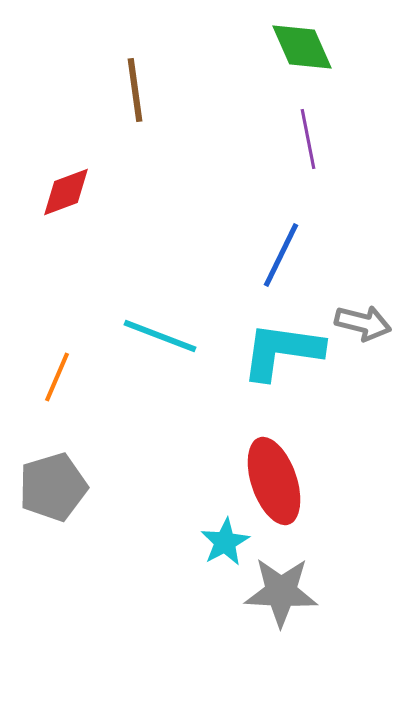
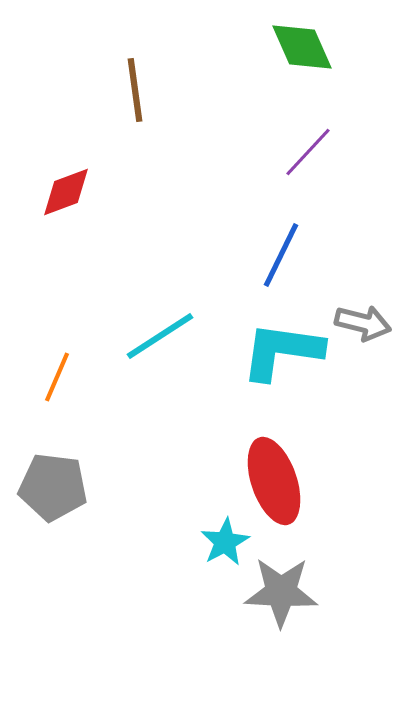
purple line: moved 13 px down; rotated 54 degrees clockwise
cyan line: rotated 54 degrees counterclockwise
gray pentagon: rotated 24 degrees clockwise
